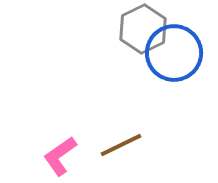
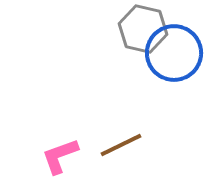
gray hexagon: rotated 21 degrees counterclockwise
pink L-shape: rotated 15 degrees clockwise
